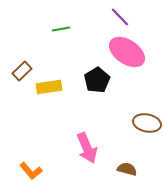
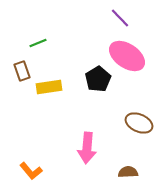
purple line: moved 1 px down
green line: moved 23 px left, 14 px down; rotated 12 degrees counterclockwise
pink ellipse: moved 4 px down
brown rectangle: rotated 66 degrees counterclockwise
black pentagon: moved 1 px right, 1 px up
brown ellipse: moved 8 px left; rotated 12 degrees clockwise
pink arrow: rotated 28 degrees clockwise
brown semicircle: moved 1 px right, 3 px down; rotated 18 degrees counterclockwise
